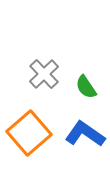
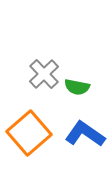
green semicircle: moved 9 px left; rotated 45 degrees counterclockwise
